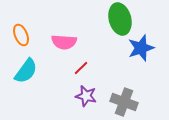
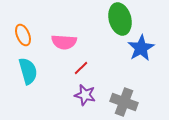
orange ellipse: moved 2 px right
blue star: rotated 12 degrees counterclockwise
cyan semicircle: moved 2 px right; rotated 52 degrees counterclockwise
purple star: moved 1 px left, 1 px up
